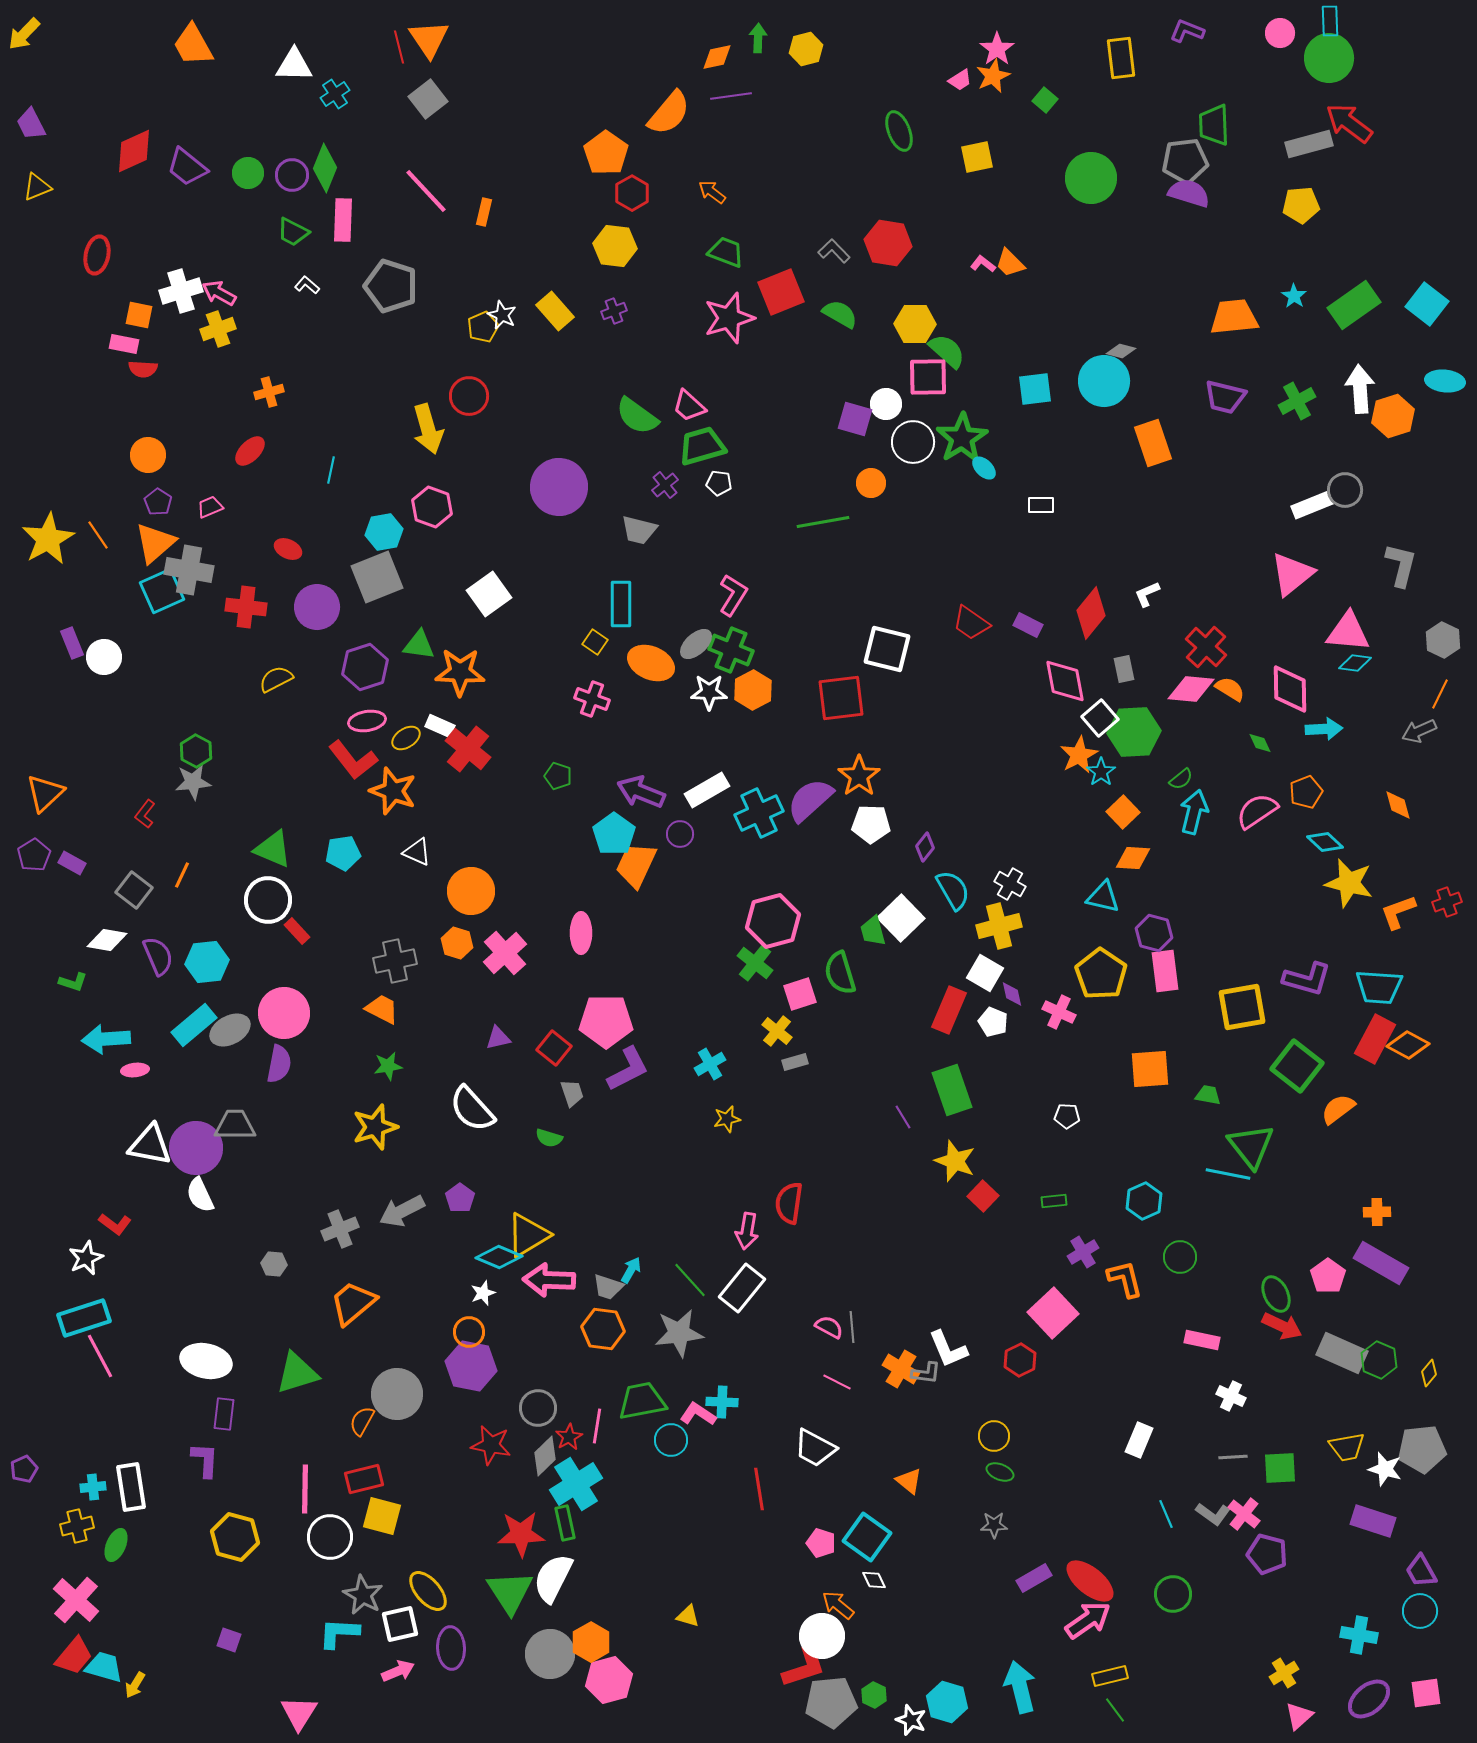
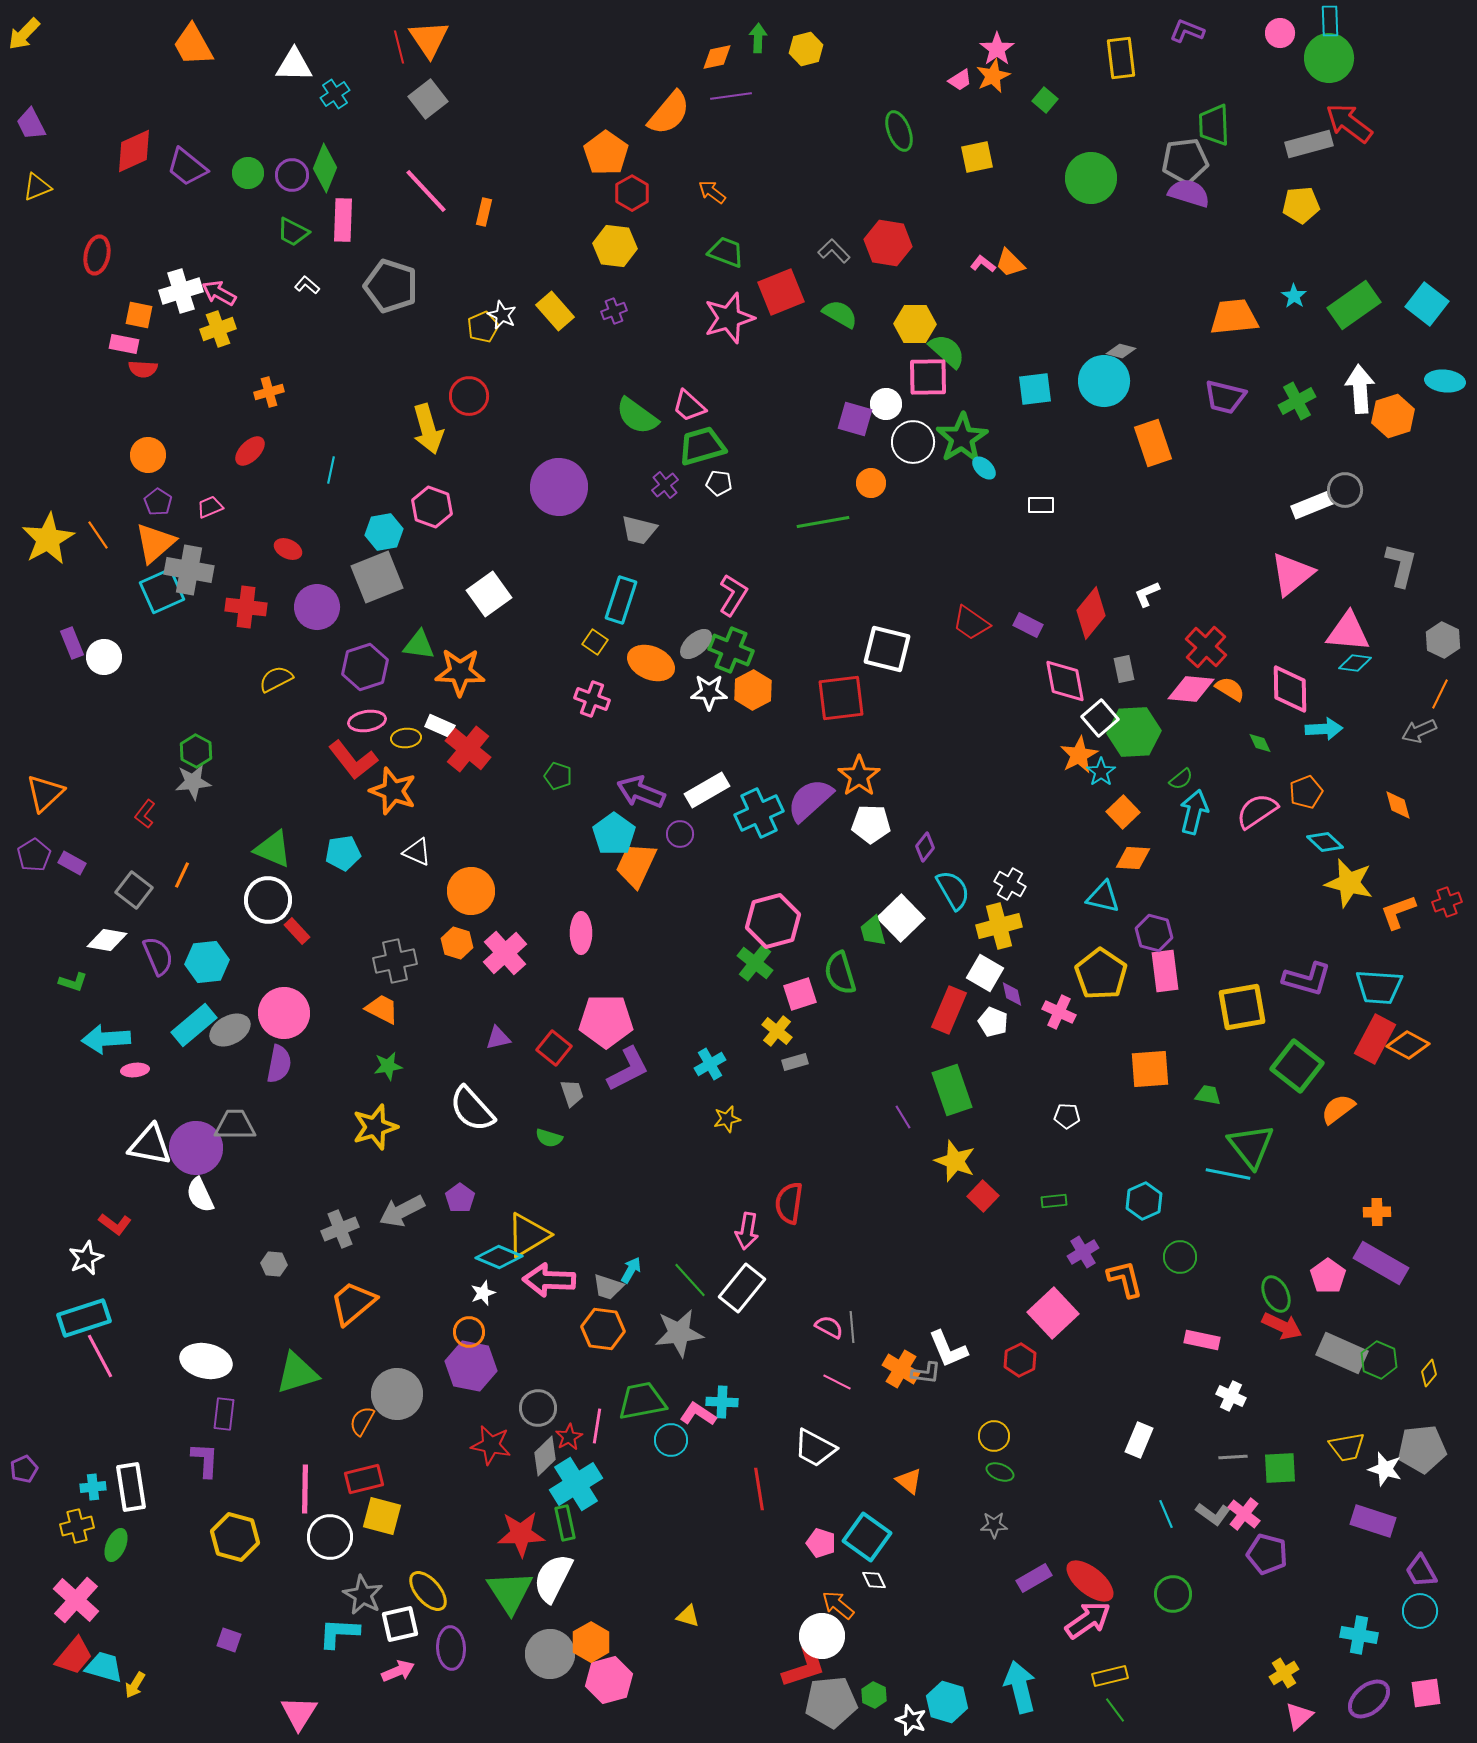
cyan rectangle at (621, 604): moved 4 px up; rotated 18 degrees clockwise
yellow ellipse at (406, 738): rotated 28 degrees clockwise
